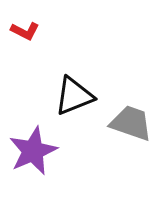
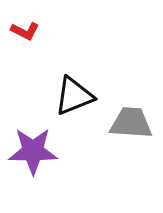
gray trapezoid: rotated 15 degrees counterclockwise
purple star: rotated 24 degrees clockwise
